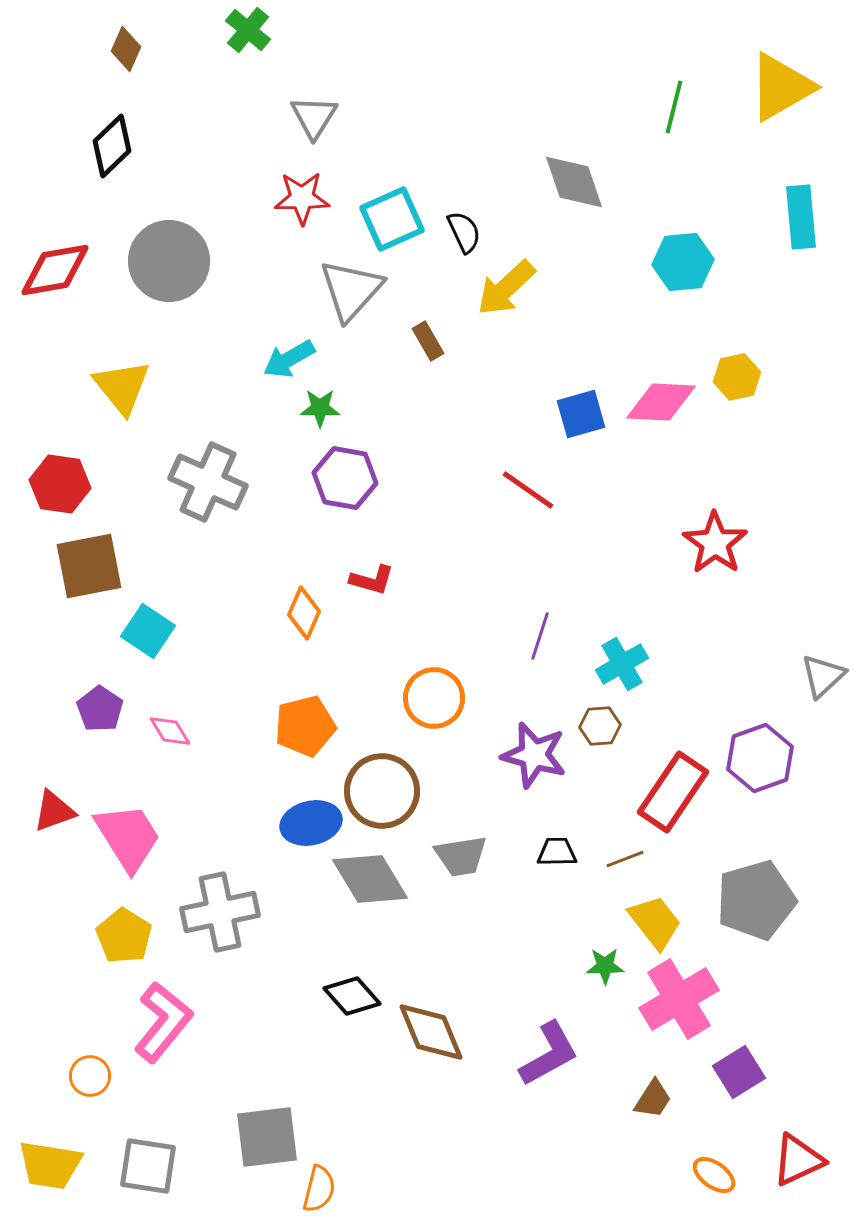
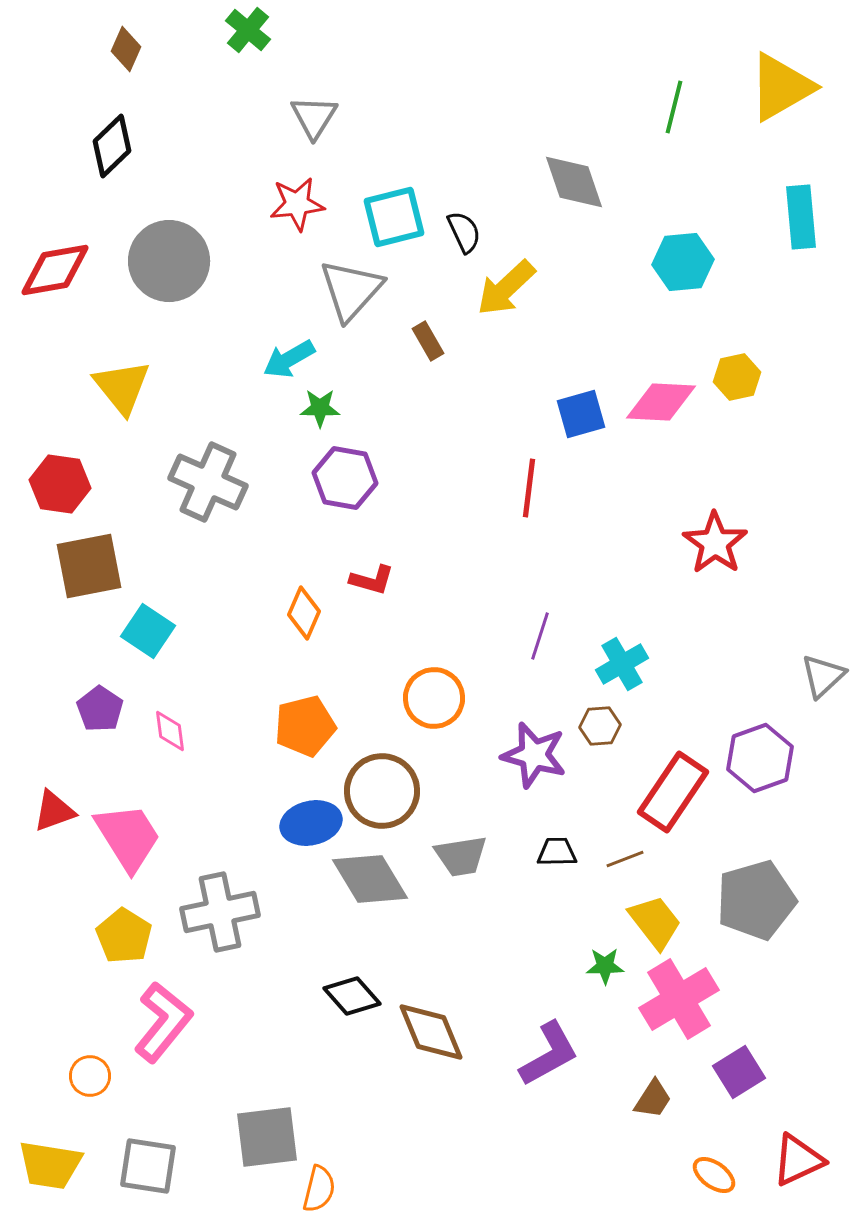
red star at (302, 198): moved 5 px left, 6 px down; rotated 6 degrees counterclockwise
cyan square at (392, 219): moved 2 px right, 2 px up; rotated 10 degrees clockwise
red line at (528, 490): moved 1 px right, 2 px up; rotated 62 degrees clockwise
pink diamond at (170, 731): rotated 24 degrees clockwise
